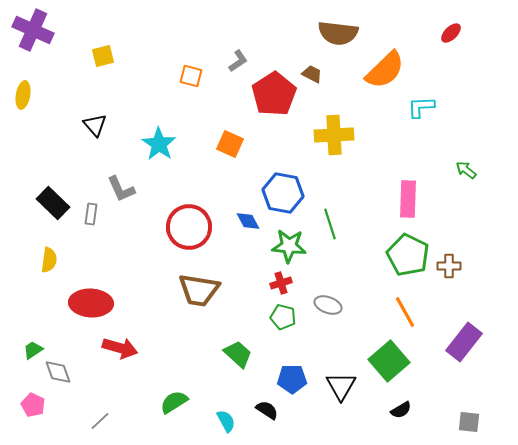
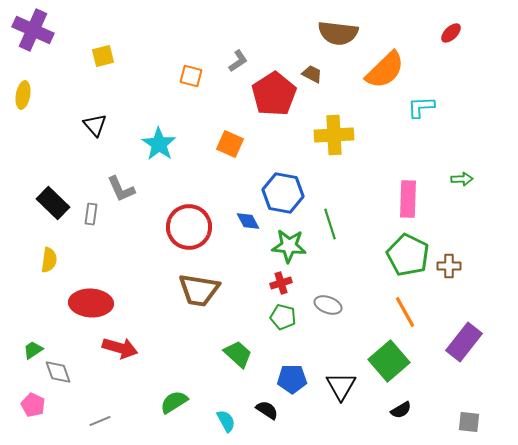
green arrow at (466, 170): moved 4 px left, 9 px down; rotated 140 degrees clockwise
gray line at (100, 421): rotated 20 degrees clockwise
